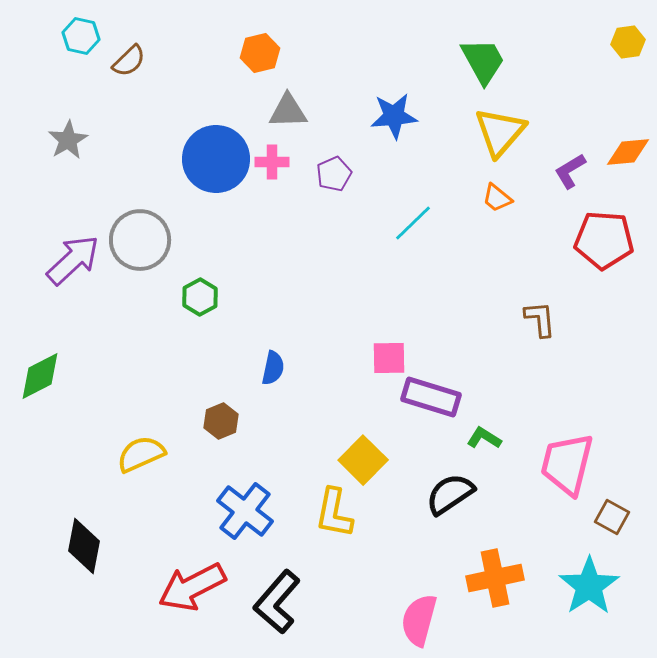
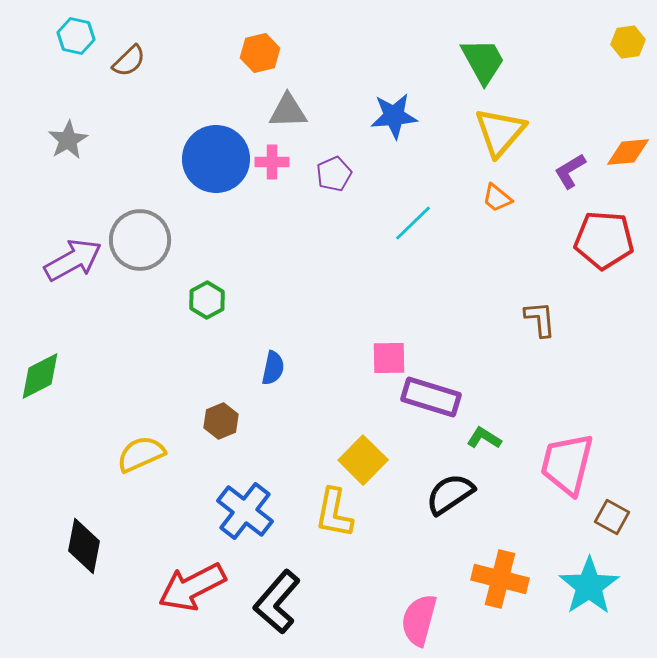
cyan hexagon: moved 5 px left
purple arrow: rotated 14 degrees clockwise
green hexagon: moved 7 px right, 3 px down
orange cross: moved 5 px right, 1 px down; rotated 26 degrees clockwise
